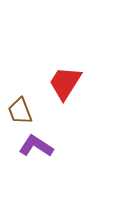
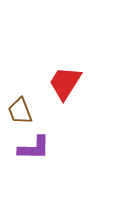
purple L-shape: moved 2 px left, 2 px down; rotated 148 degrees clockwise
